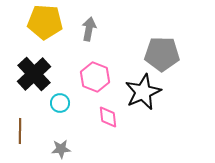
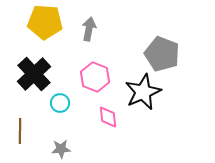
gray pentagon: rotated 20 degrees clockwise
